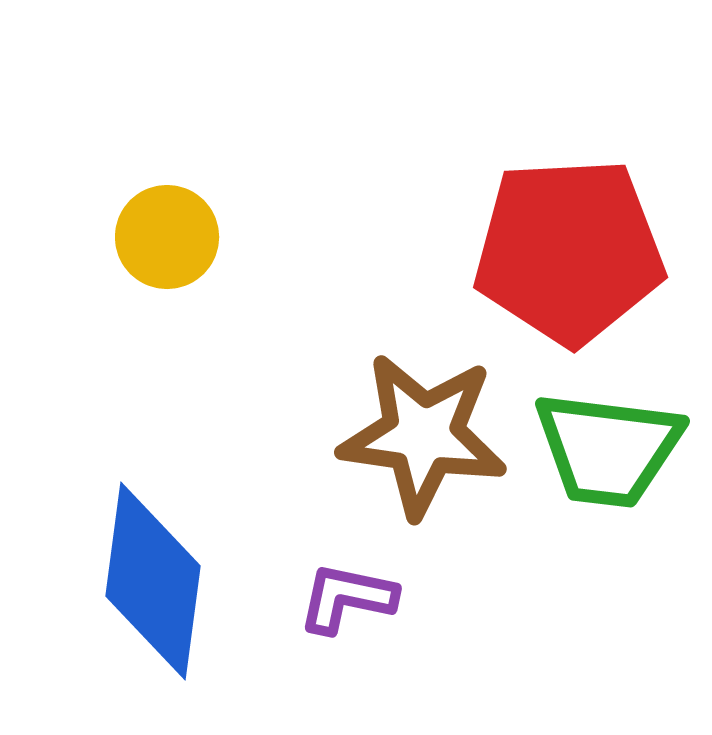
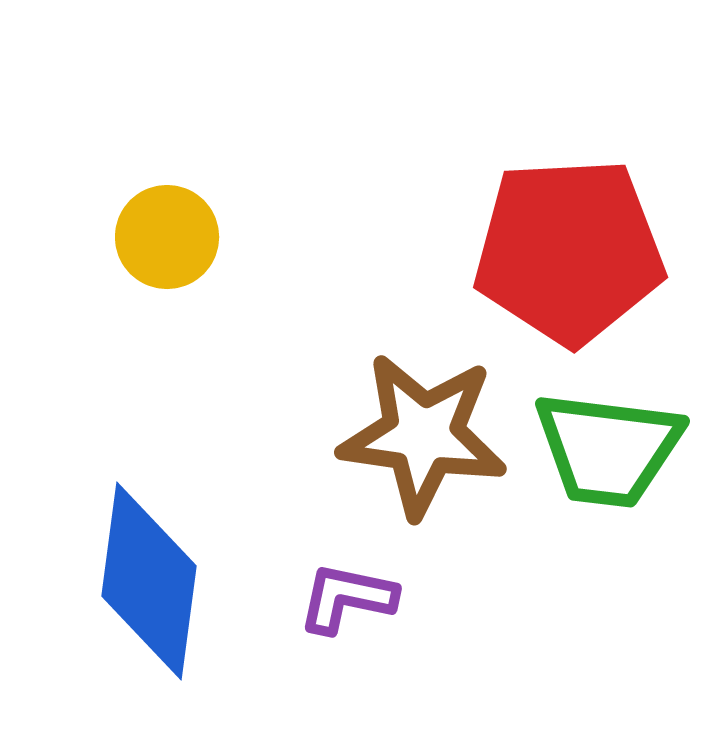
blue diamond: moved 4 px left
